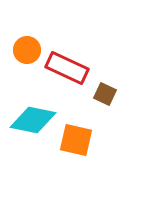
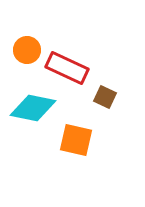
brown square: moved 3 px down
cyan diamond: moved 12 px up
